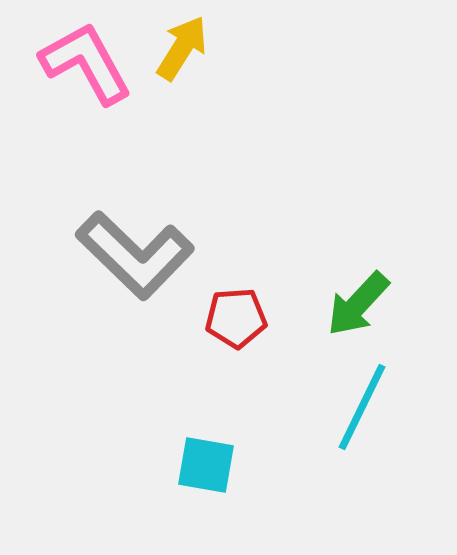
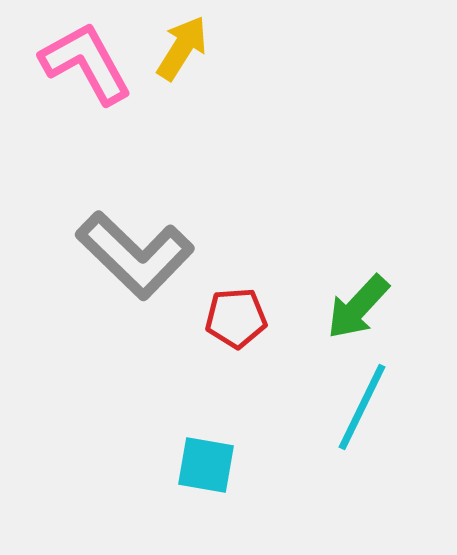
green arrow: moved 3 px down
